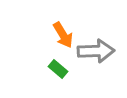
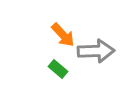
orange arrow: rotated 12 degrees counterclockwise
